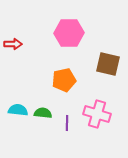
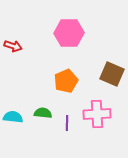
red arrow: moved 2 px down; rotated 18 degrees clockwise
brown square: moved 4 px right, 10 px down; rotated 10 degrees clockwise
orange pentagon: moved 2 px right, 1 px down; rotated 10 degrees counterclockwise
cyan semicircle: moved 5 px left, 7 px down
pink cross: rotated 20 degrees counterclockwise
